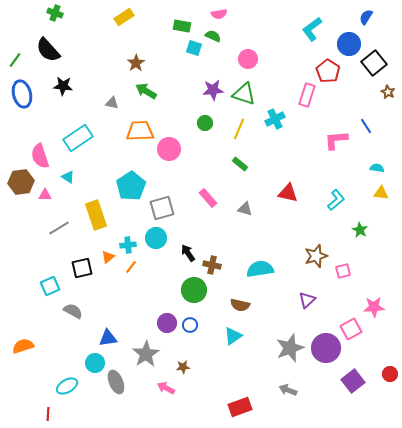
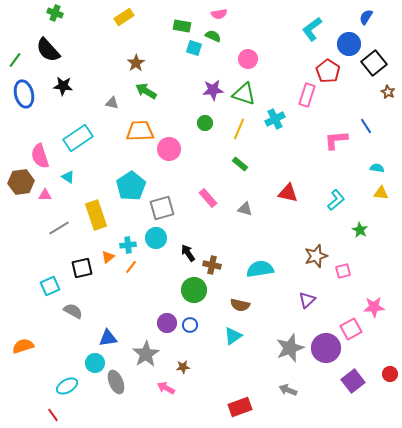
blue ellipse at (22, 94): moved 2 px right
red line at (48, 414): moved 5 px right, 1 px down; rotated 40 degrees counterclockwise
